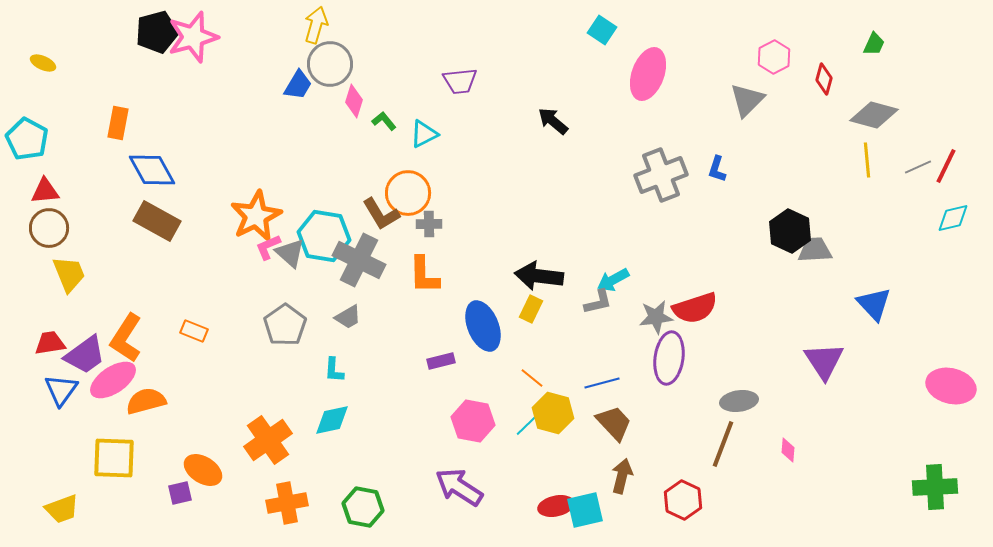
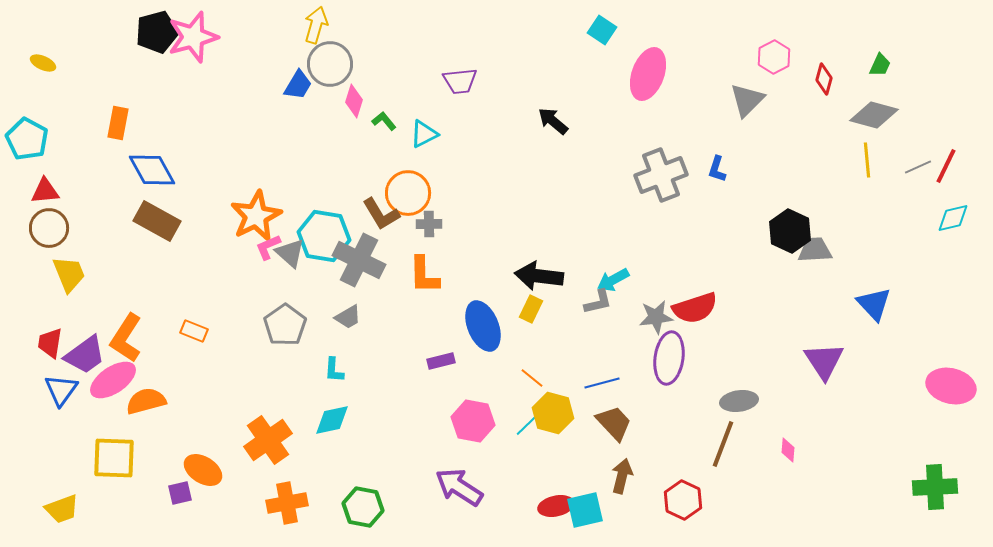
green trapezoid at (874, 44): moved 6 px right, 21 px down
red trapezoid at (50, 343): rotated 72 degrees counterclockwise
